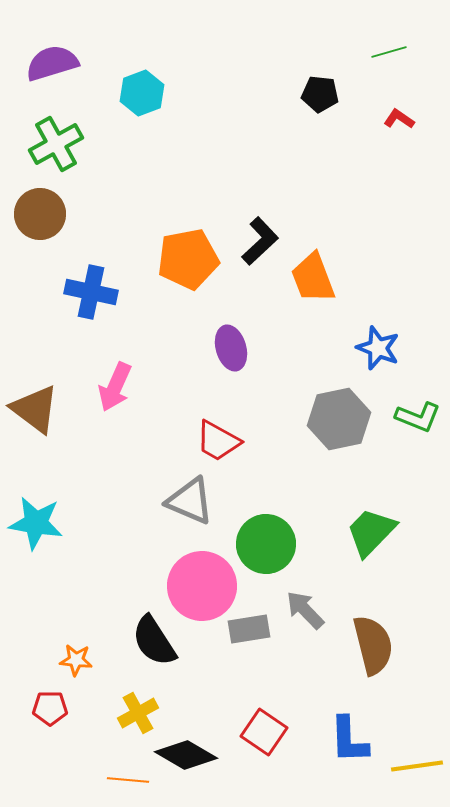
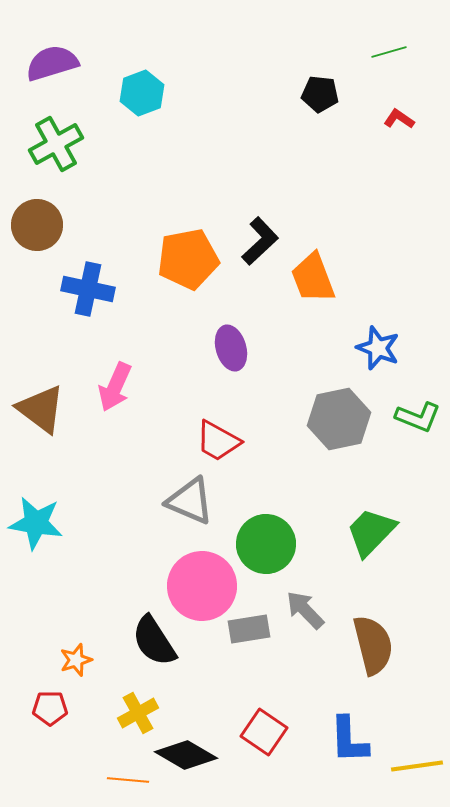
brown circle: moved 3 px left, 11 px down
blue cross: moved 3 px left, 3 px up
brown triangle: moved 6 px right
orange star: rotated 24 degrees counterclockwise
